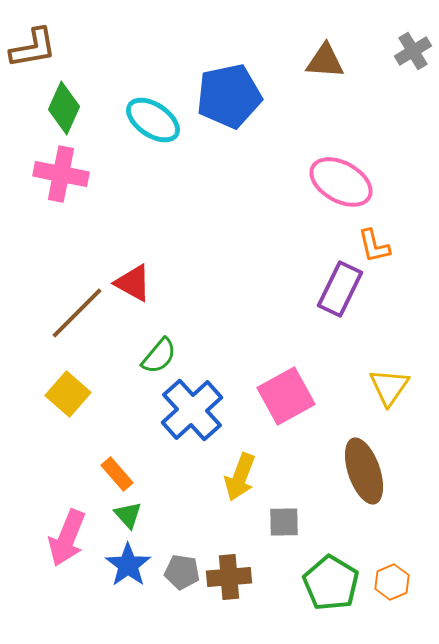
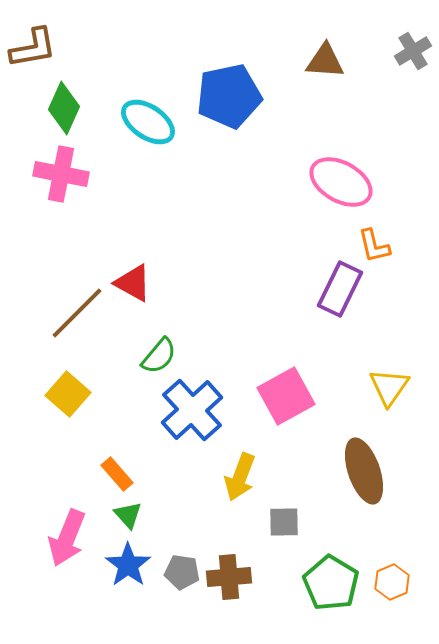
cyan ellipse: moved 5 px left, 2 px down
